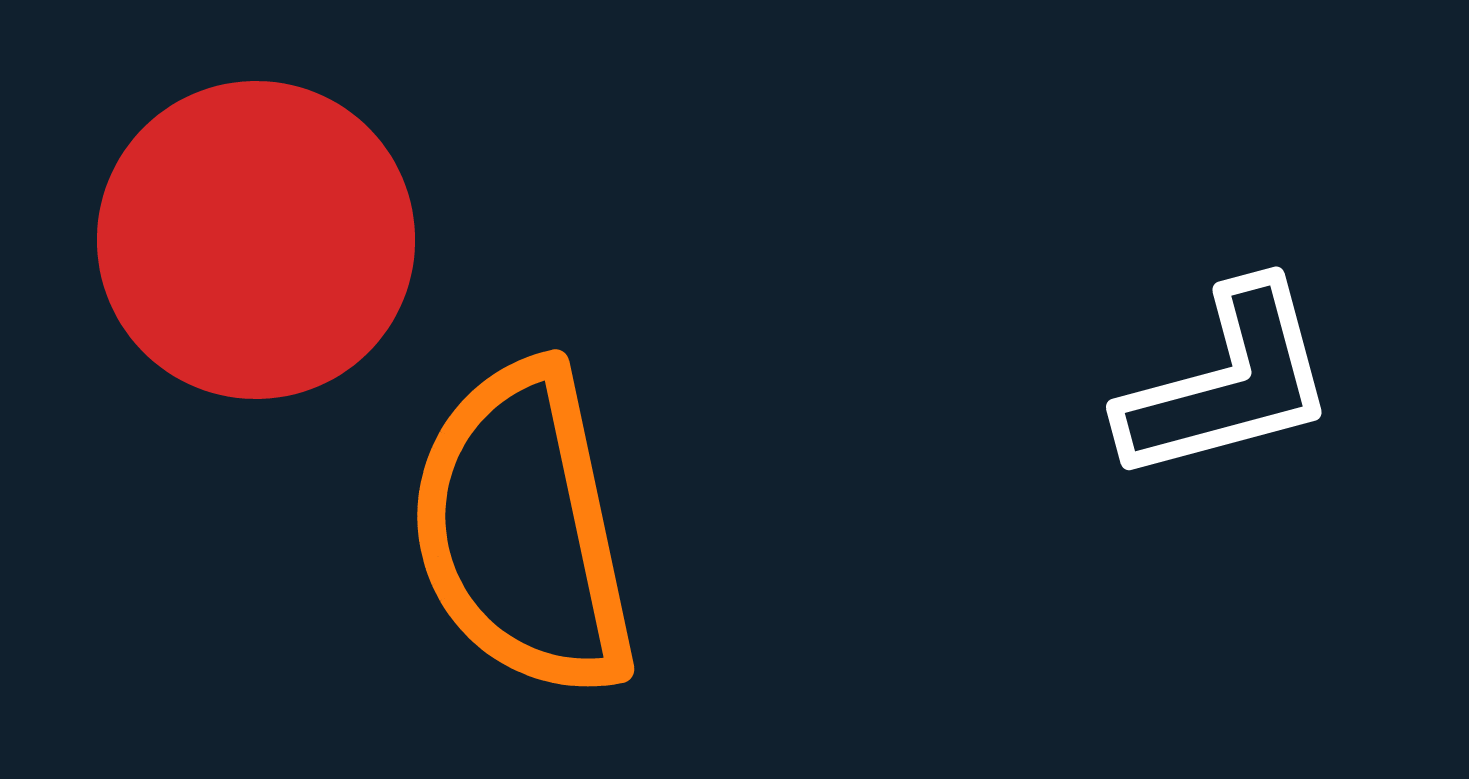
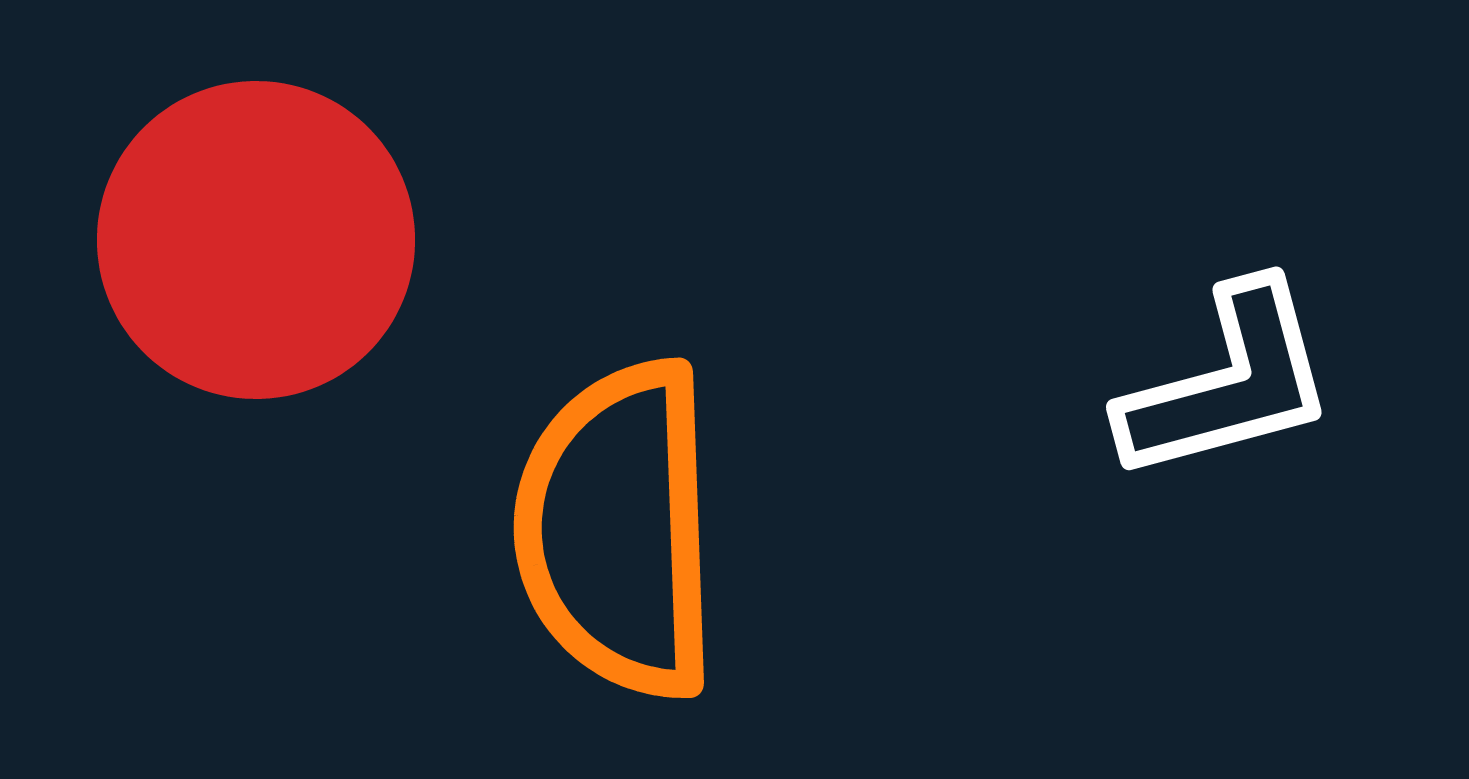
orange semicircle: moved 95 px right; rotated 10 degrees clockwise
